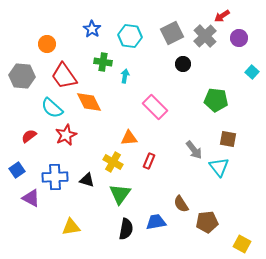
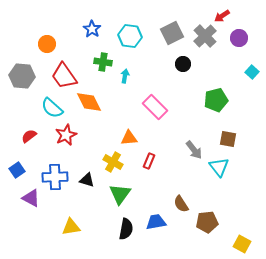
green pentagon: rotated 20 degrees counterclockwise
